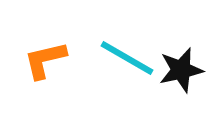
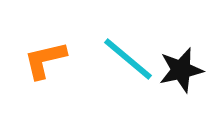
cyan line: moved 1 px right, 1 px down; rotated 10 degrees clockwise
